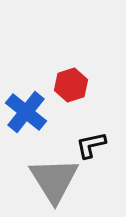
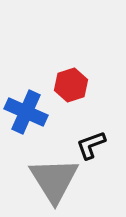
blue cross: rotated 15 degrees counterclockwise
black L-shape: rotated 8 degrees counterclockwise
